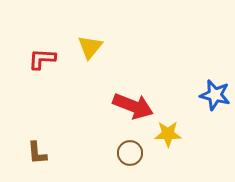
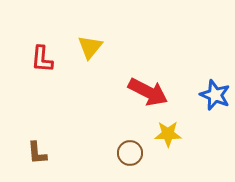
red L-shape: rotated 88 degrees counterclockwise
blue star: rotated 8 degrees clockwise
red arrow: moved 15 px right, 14 px up; rotated 6 degrees clockwise
